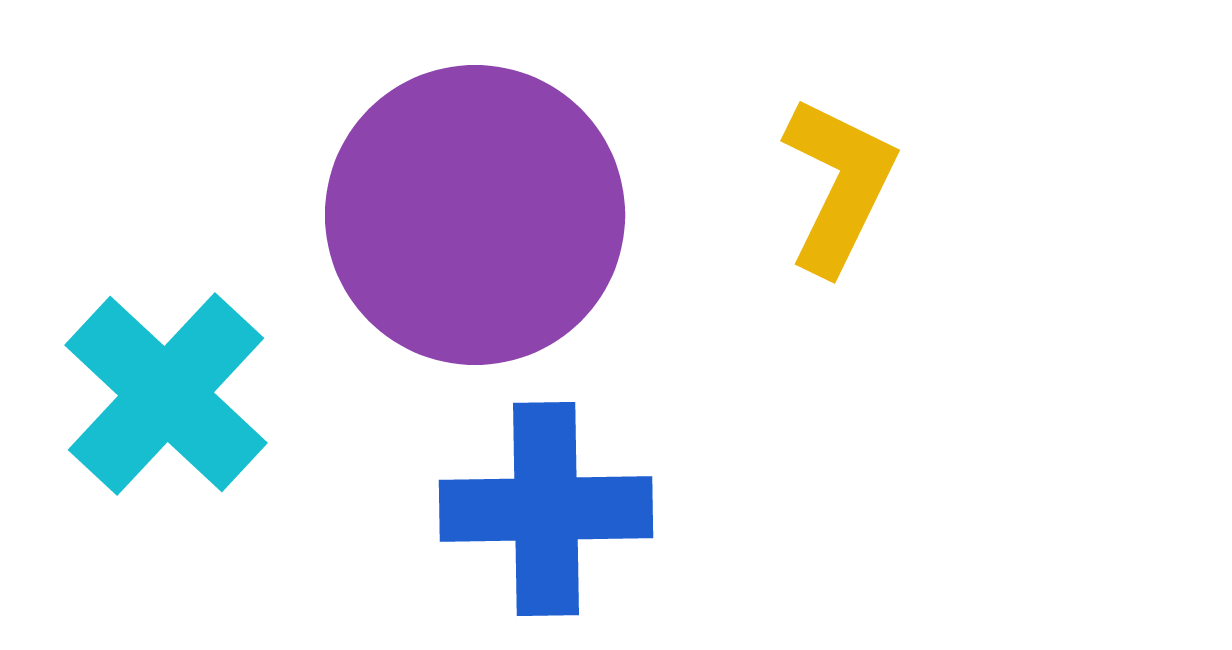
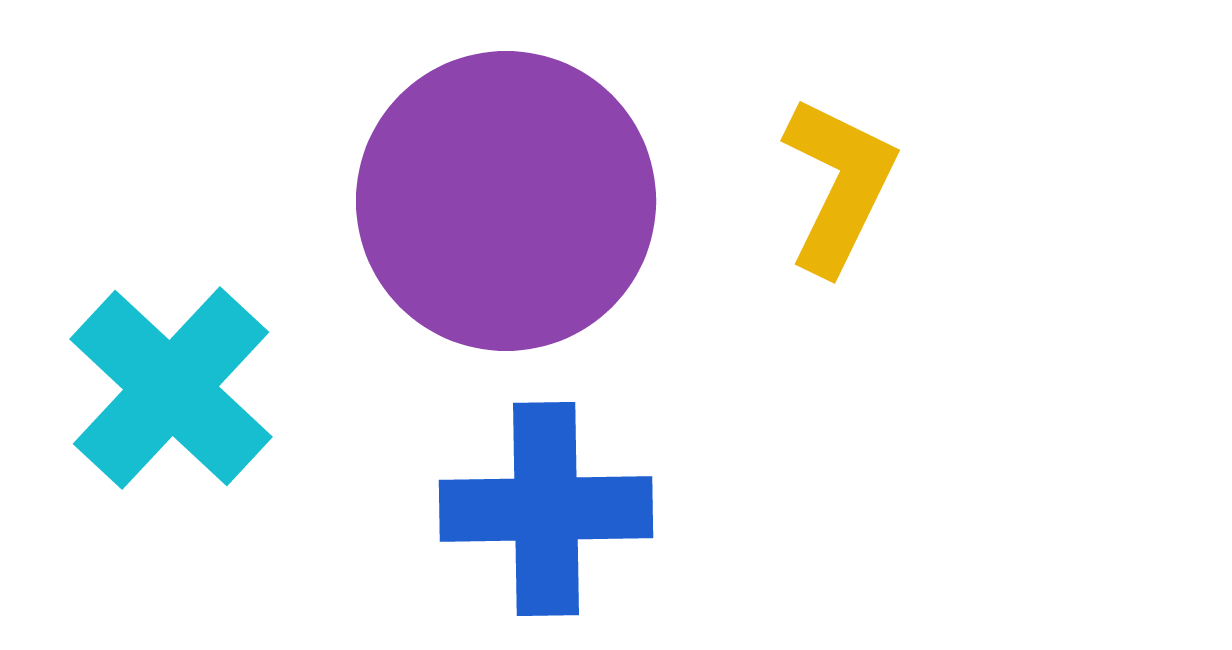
purple circle: moved 31 px right, 14 px up
cyan cross: moved 5 px right, 6 px up
